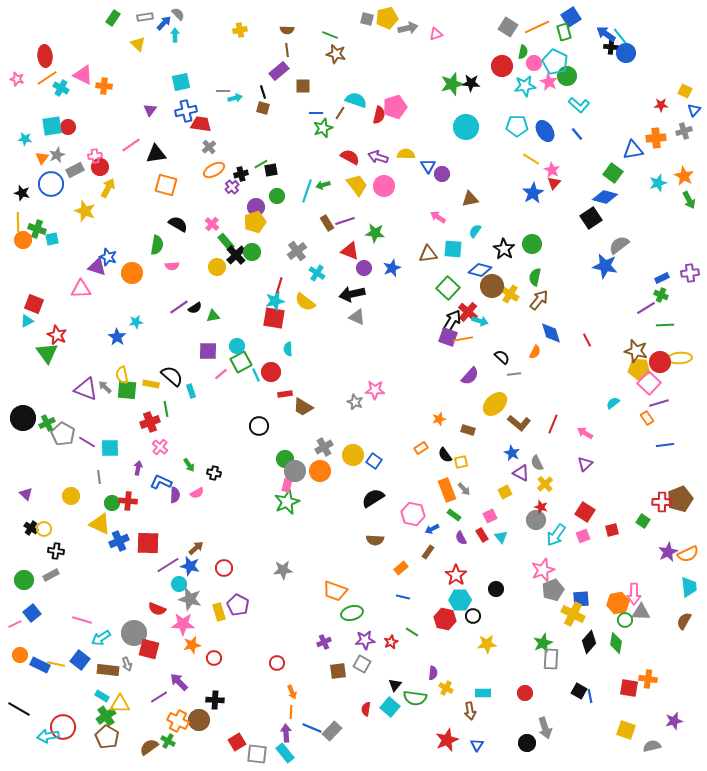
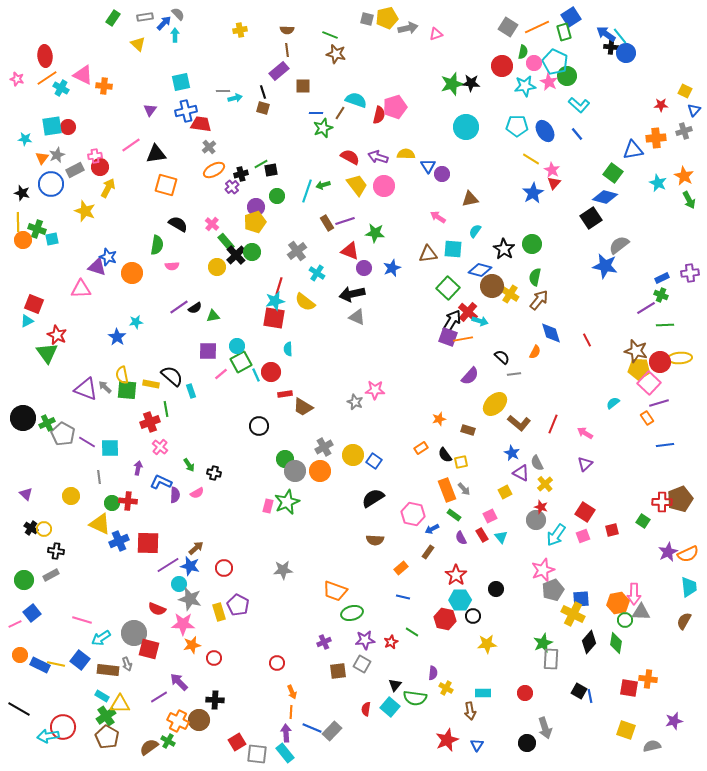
cyan star at (658, 183): rotated 30 degrees counterclockwise
pink rectangle at (287, 485): moved 19 px left, 21 px down
